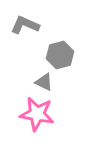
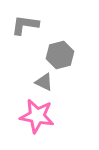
gray L-shape: rotated 16 degrees counterclockwise
pink star: moved 2 px down
